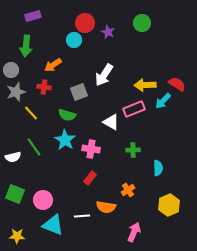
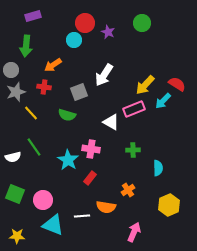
yellow arrow: rotated 45 degrees counterclockwise
cyan star: moved 3 px right, 20 px down
